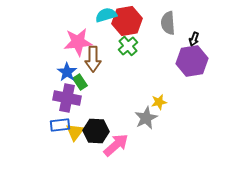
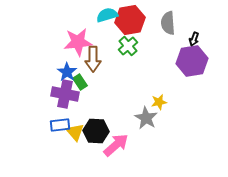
cyan semicircle: moved 1 px right
red hexagon: moved 3 px right, 1 px up
purple cross: moved 2 px left, 4 px up
gray star: rotated 15 degrees counterclockwise
yellow triangle: rotated 18 degrees counterclockwise
